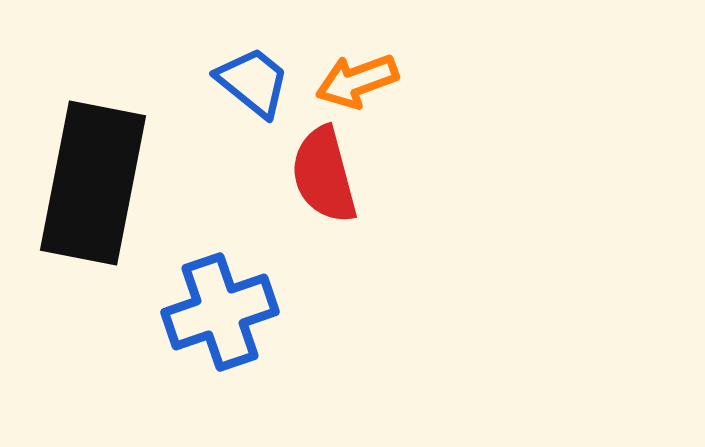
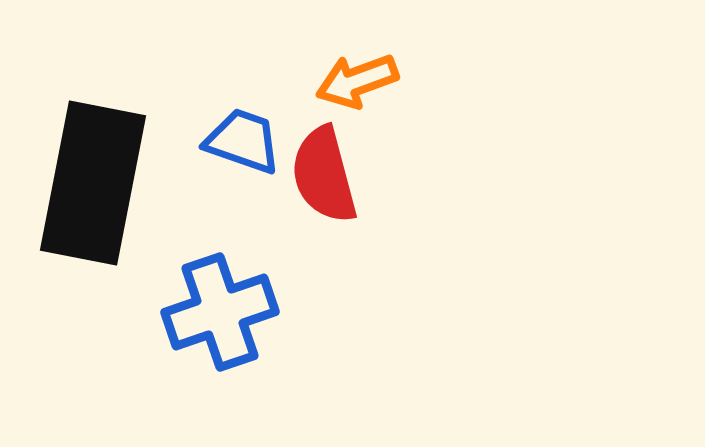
blue trapezoid: moved 10 px left, 59 px down; rotated 20 degrees counterclockwise
